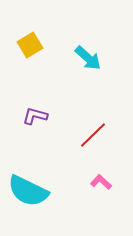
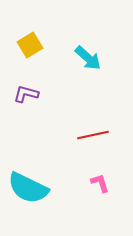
purple L-shape: moved 9 px left, 22 px up
red line: rotated 32 degrees clockwise
pink L-shape: moved 1 px left, 1 px down; rotated 30 degrees clockwise
cyan semicircle: moved 3 px up
